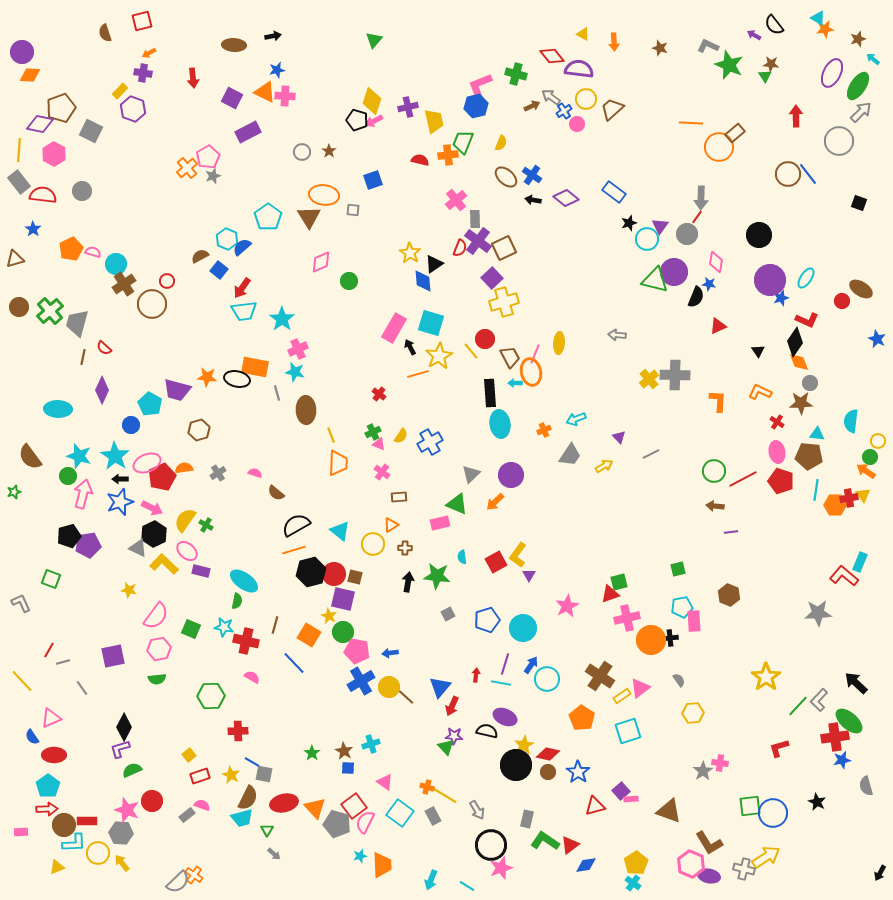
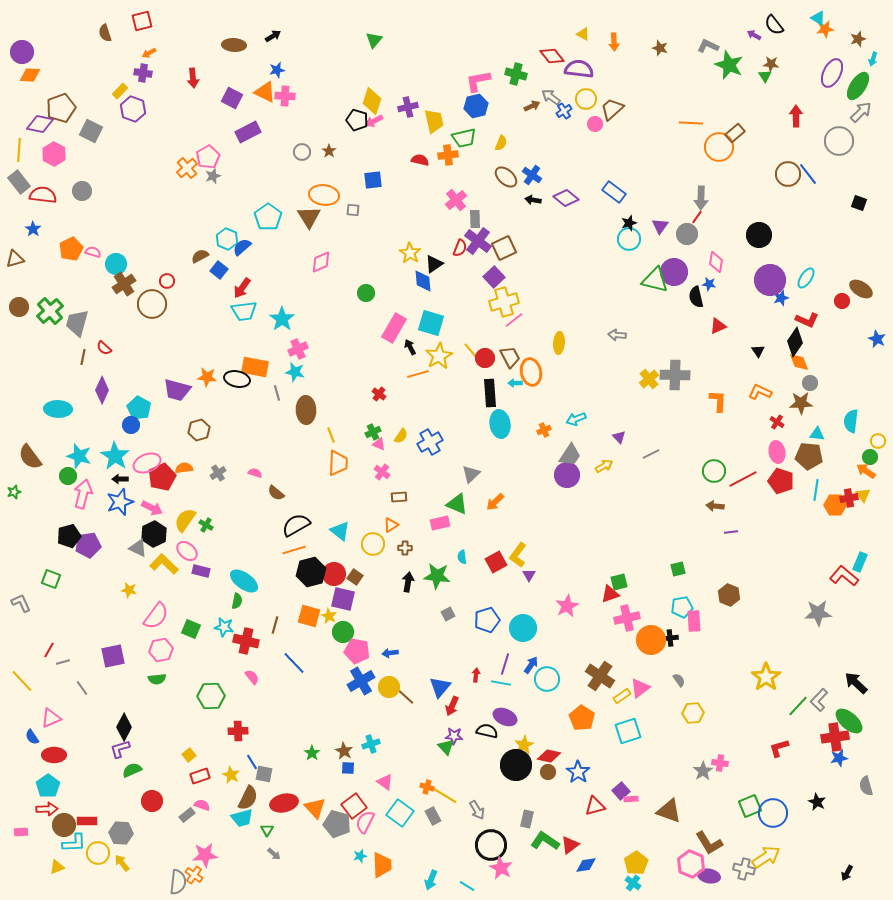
black arrow at (273, 36): rotated 21 degrees counterclockwise
cyan arrow at (873, 59): rotated 112 degrees counterclockwise
pink L-shape at (480, 85): moved 2 px left, 4 px up; rotated 12 degrees clockwise
pink circle at (577, 124): moved 18 px right
green trapezoid at (463, 142): moved 1 px right, 4 px up; rotated 125 degrees counterclockwise
blue square at (373, 180): rotated 12 degrees clockwise
cyan circle at (647, 239): moved 18 px left
purple square at (492, 278): moved 2 px right, 1 px up
green circle at (349, 281): moved 17 px right, 12 px down
black semicircle at (696, 297): rotated 145 degrees clockwise
red circle at (485, 339): moved 19 px down
pink line at (535, 354): moved 21 px left, 34 px up; rotated 30 degrees clockwise
cyan pentagon at (150, 404): moved 11 px left, 4 px down
purple circle at (511, 475): moved 56 px right
brown square at (355, 577): rotated 21 degrees clockwise
orange square at (309, 635): moved 19 px up; rotated 15 degrees counterclockwise
pink hexagon at (159, 649): moved 2 px right, 1 px down
pink semicircle at (252, 677): rotated 21 degrees clockwise
red diamond at (548, 754): moved 1 px right, 2 px down
blue star at (842, 760): moved 3 px left, 2 px up
blue line at (252, 762): rotated 28 degrees clockwise
green square at (750, 806): rotated 15 degrees counterclockwise
pink star at (127, 810): moved 78 px right, 45 px down; rotated 25 degrees counterclockwise
pink star at (501, 868): rotated 25 degrees counterclockwise
black arrow at (880, 873): moved 33 px left
gray semicircle at (178, 882): rotated 40 degrees counterclockwise
